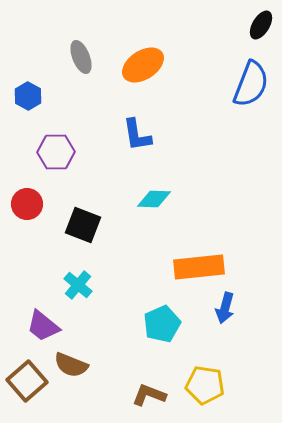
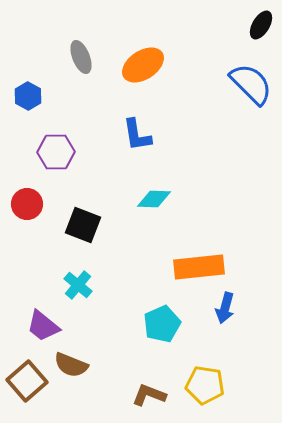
blue semicircle: rotated 66 degrees counterclockwise
